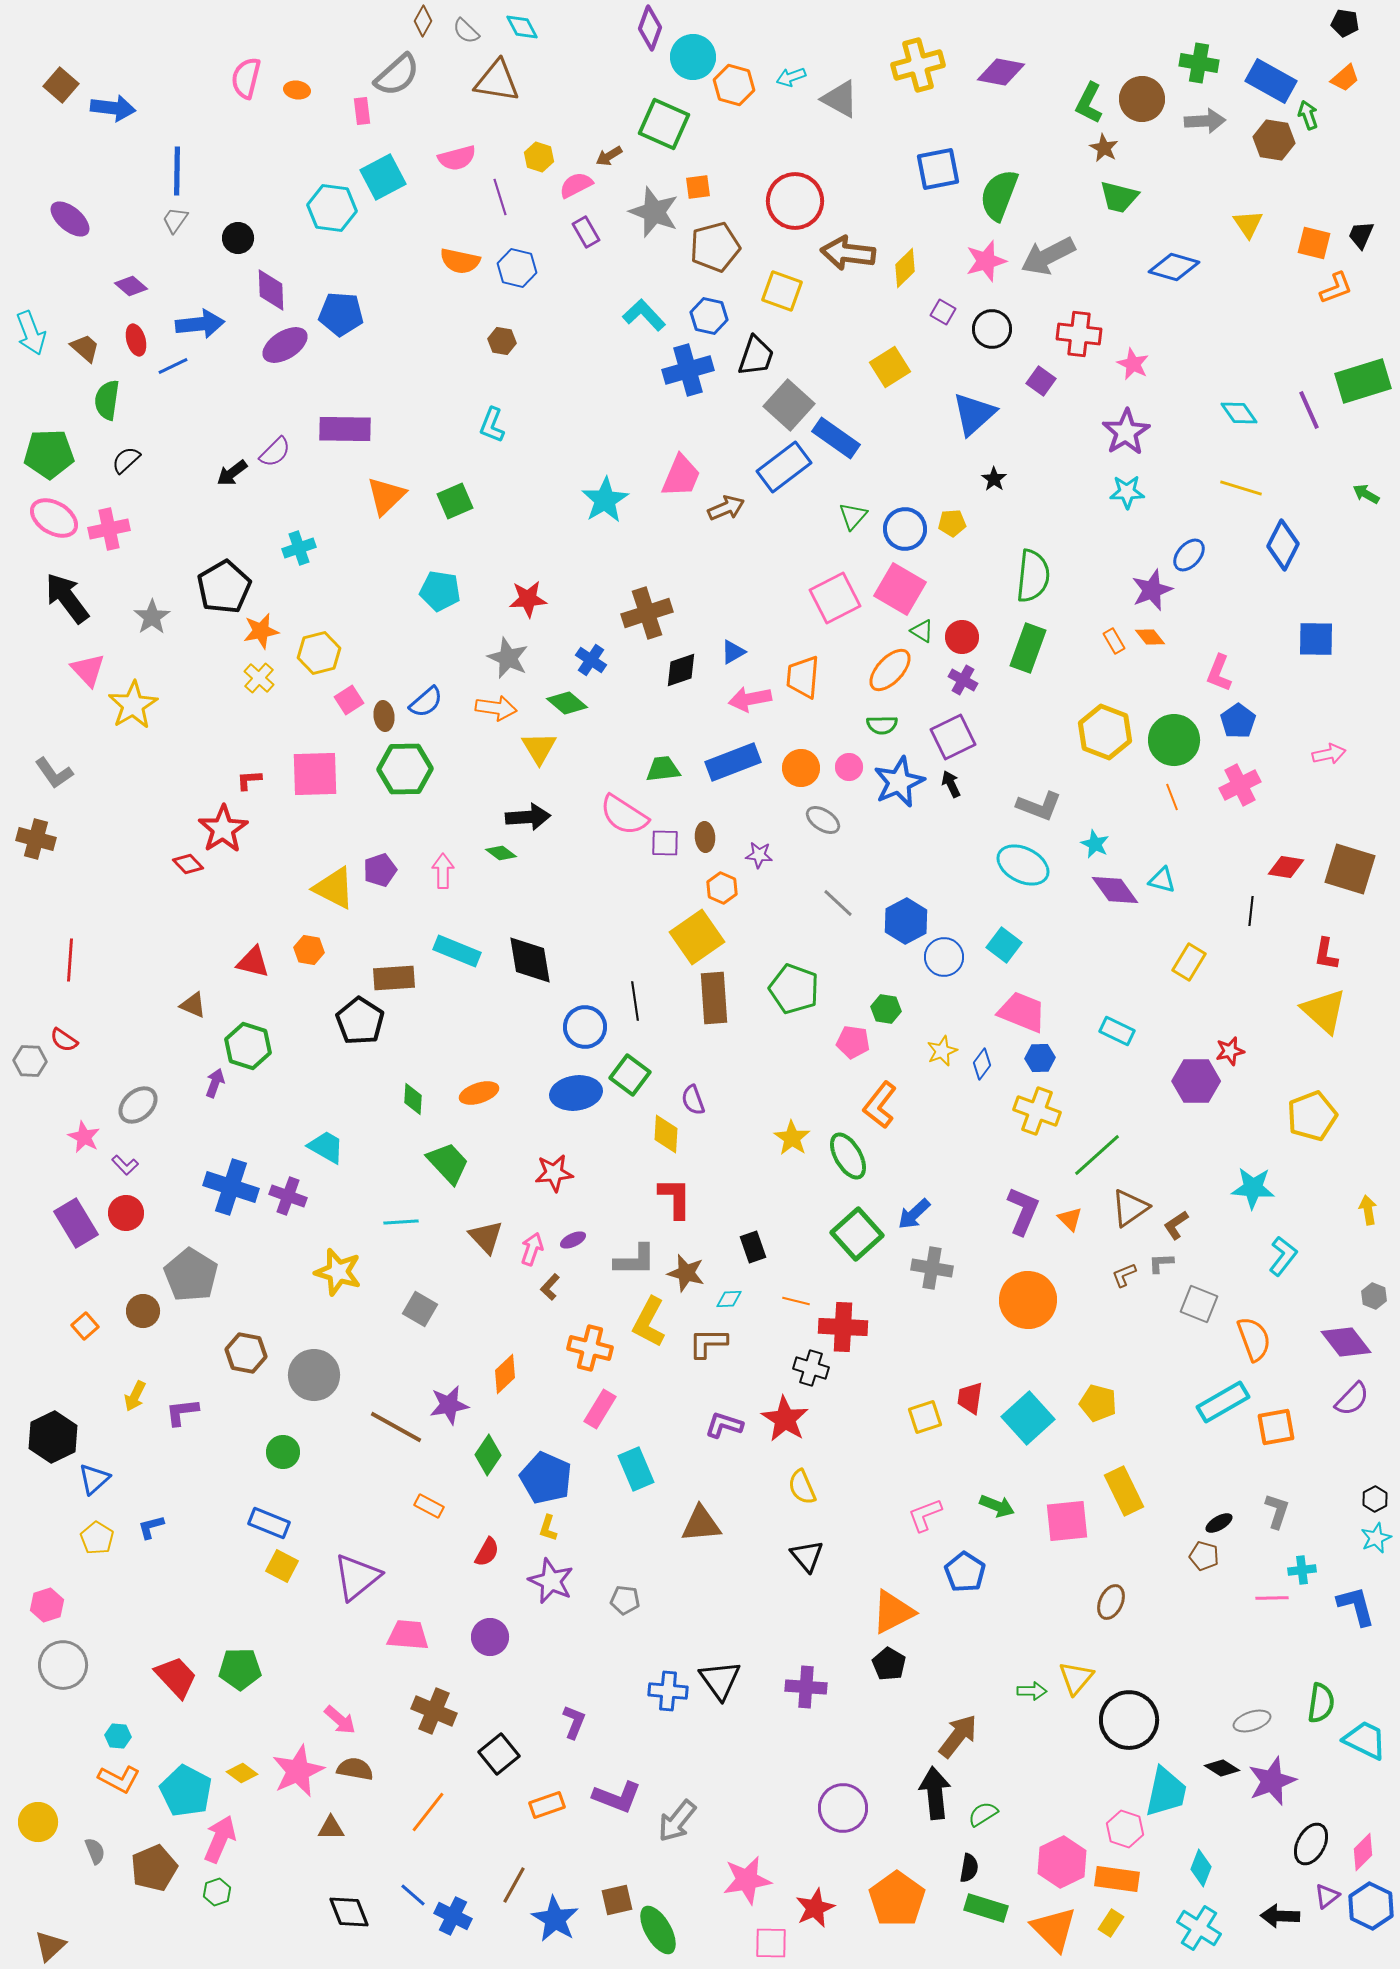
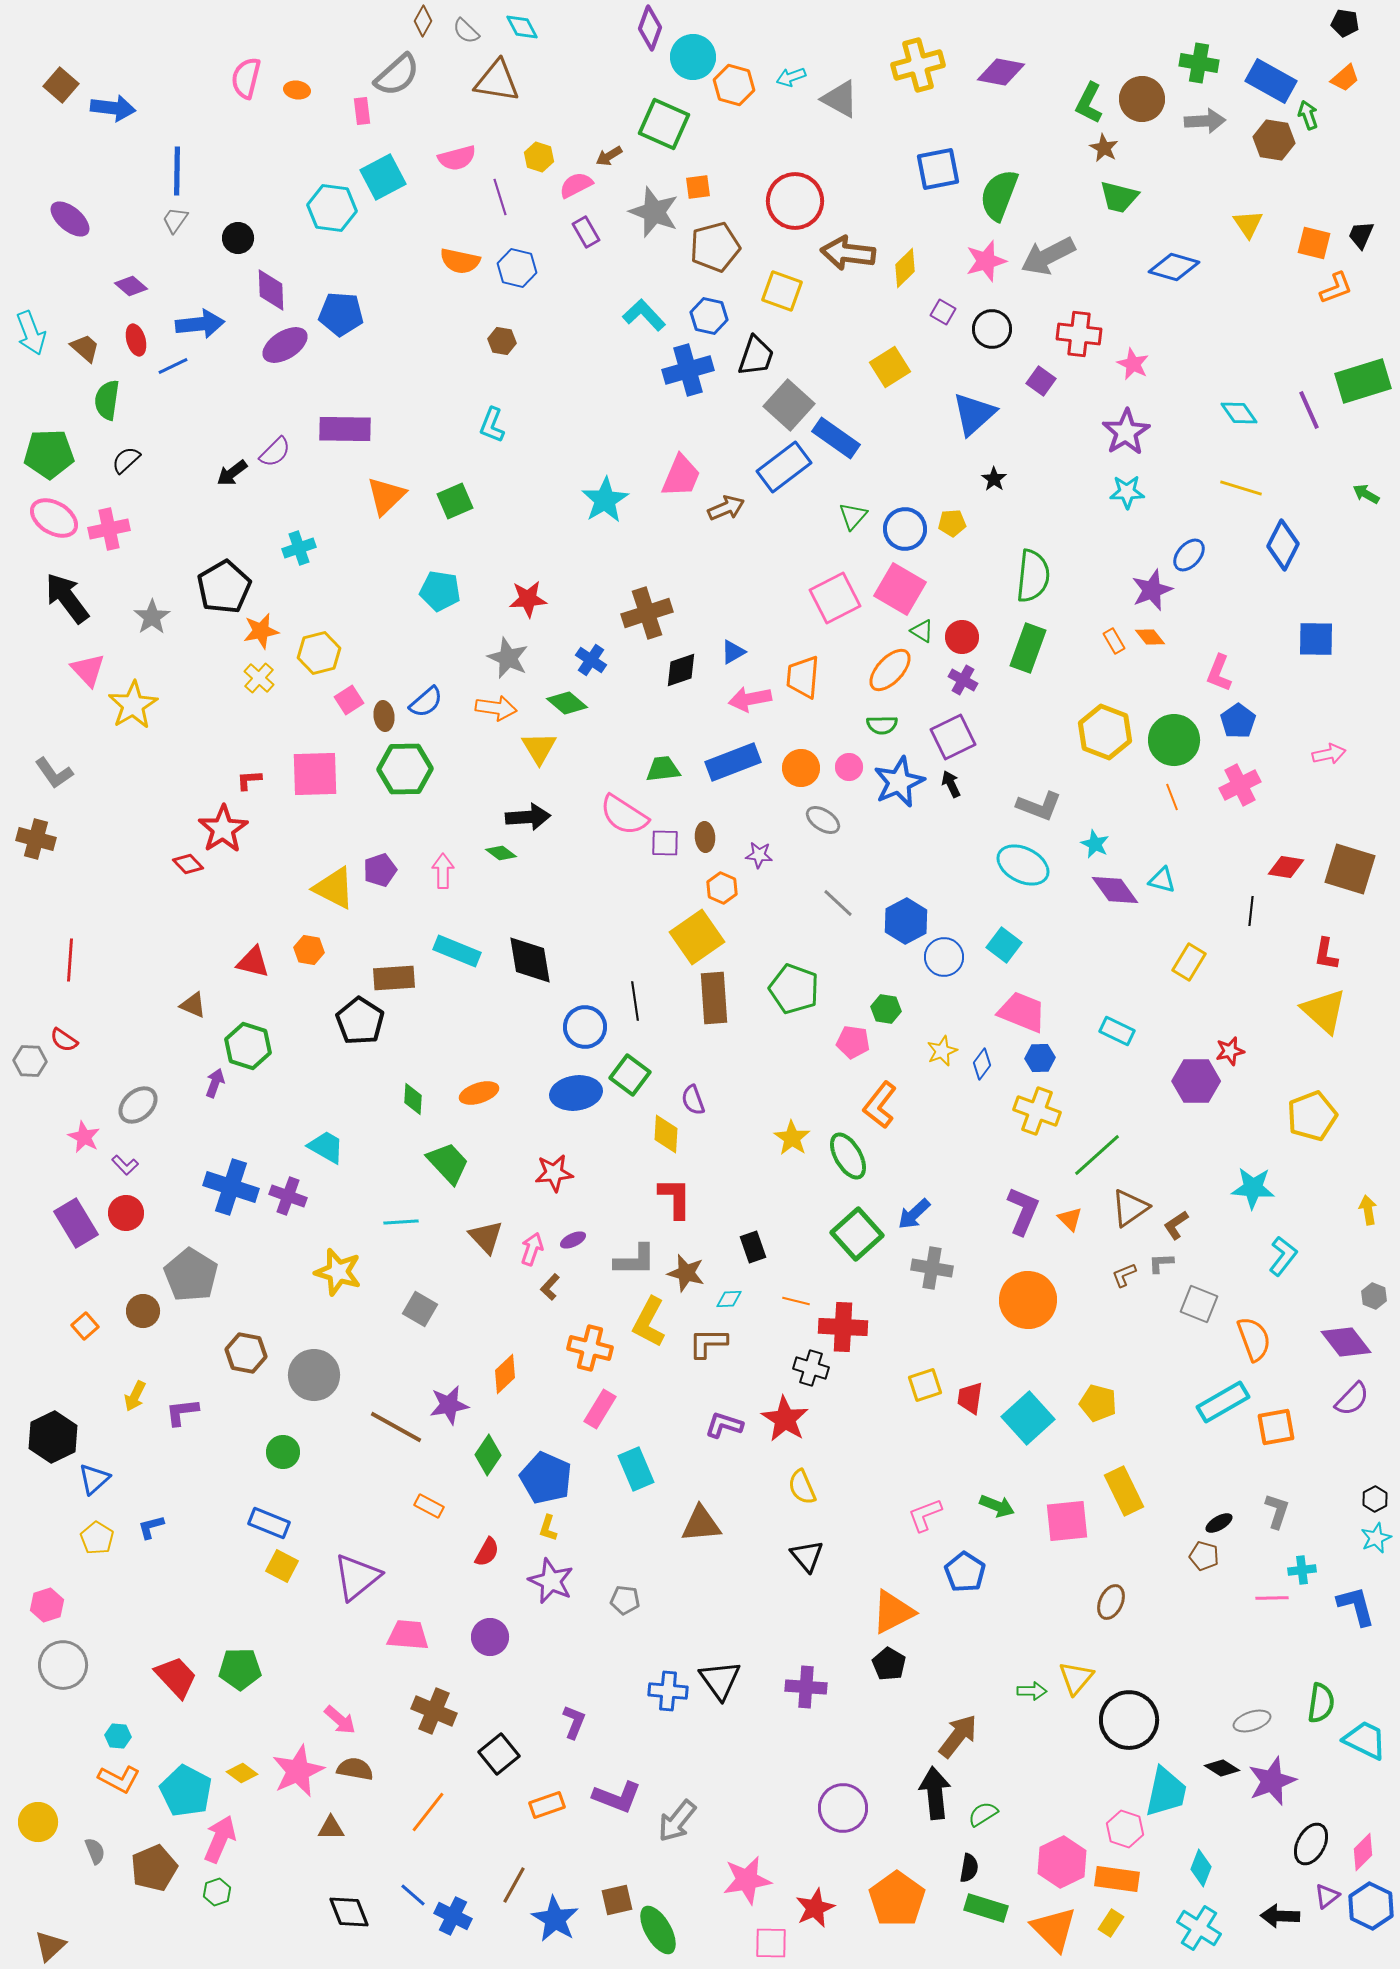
yellow square at (925, 1417): moved 32 px up
